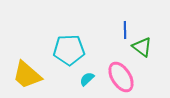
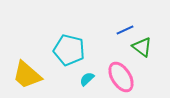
blue line: rotated 66 degrees clockwise
cyan pentagon: rotated 16 degrees clockwise
